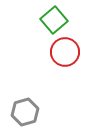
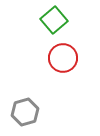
red circle: moved 2 px left, 6 px down
